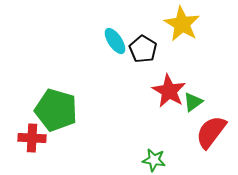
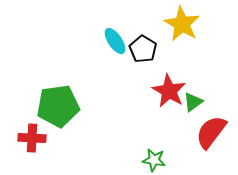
green pentagon: moved 2 px right, 4 px up; rotated 24 degrees counterclockwise
